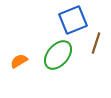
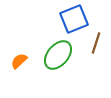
blue square: moved 1 px right, 1 px up
orange semicircle: rotated 12 degrees counterclockwise
